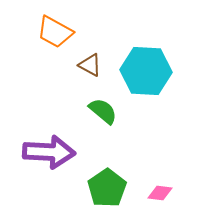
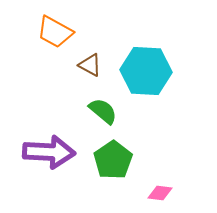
green pentagon: moved 6 px right, 28 px up
